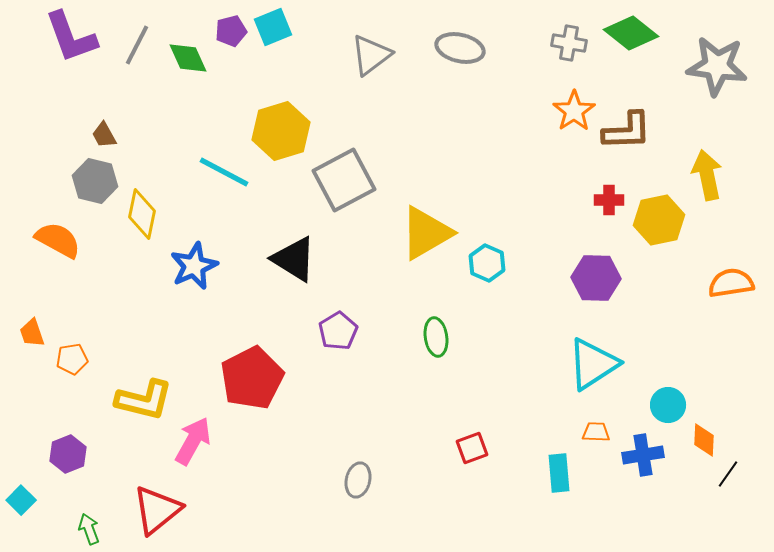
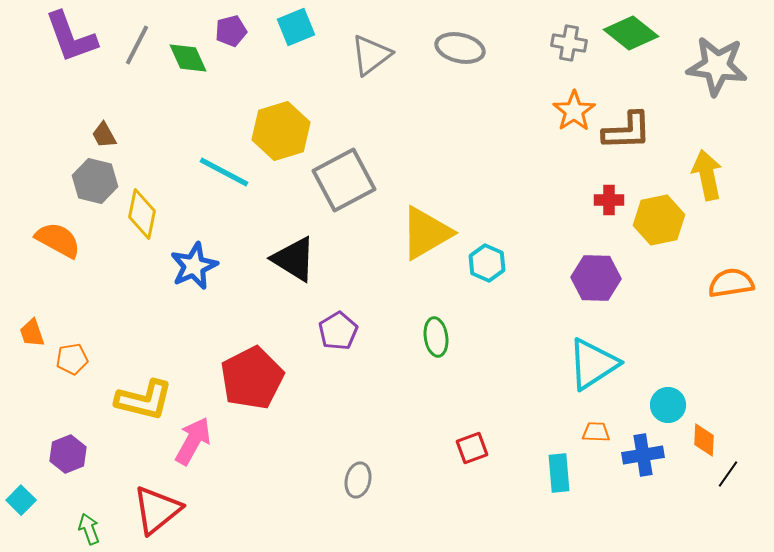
cyan square at (273, 27): moved 23 px right
